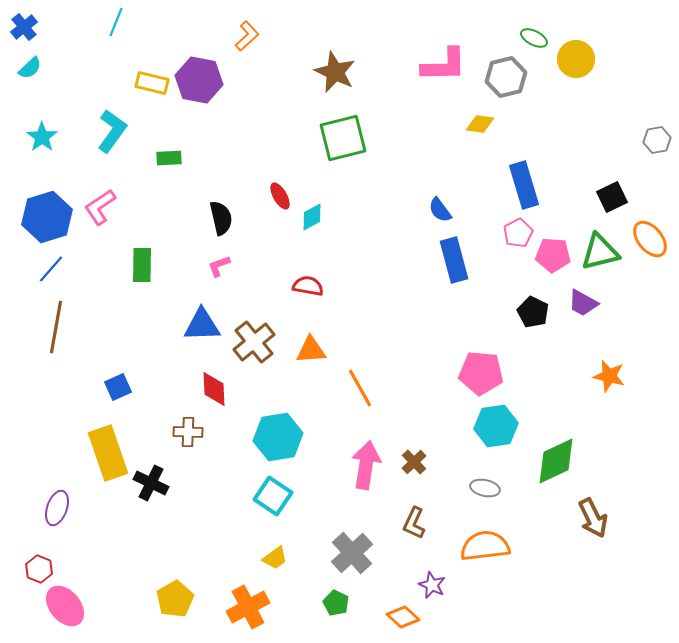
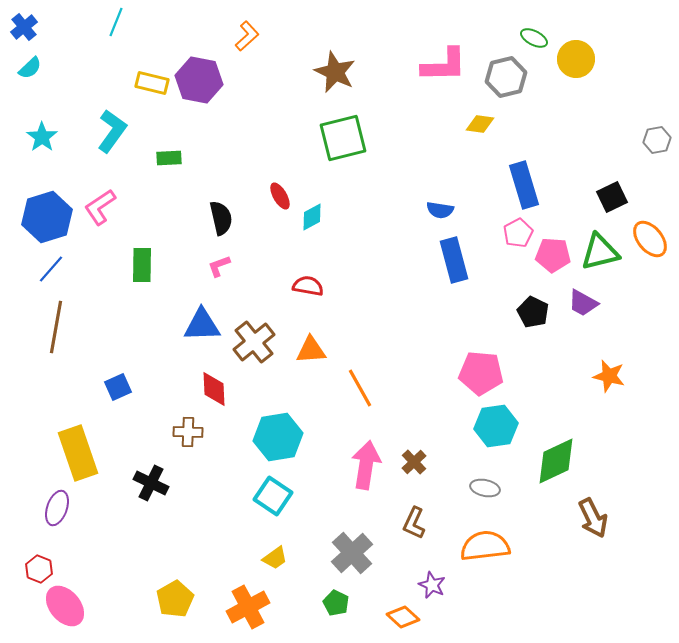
blue semicircle at (440, 210): rotated 44 degrees counterclockwise
yellow rectangle at (108, 453): moved 30 px left
